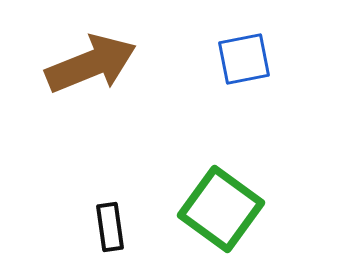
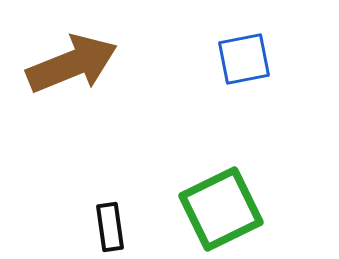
brown arrow: moved 19 px left
green square: rotated 28 degrees clockwise
